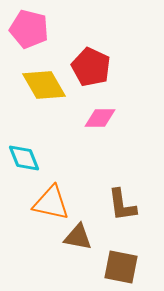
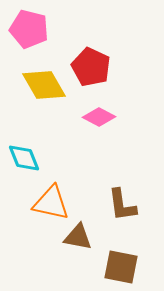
pink diamond: moved 1 px left, 1 px up; rotated 28 degrees clockwise
